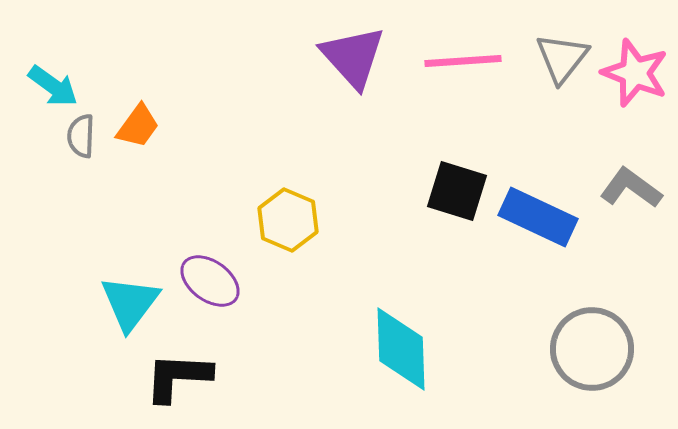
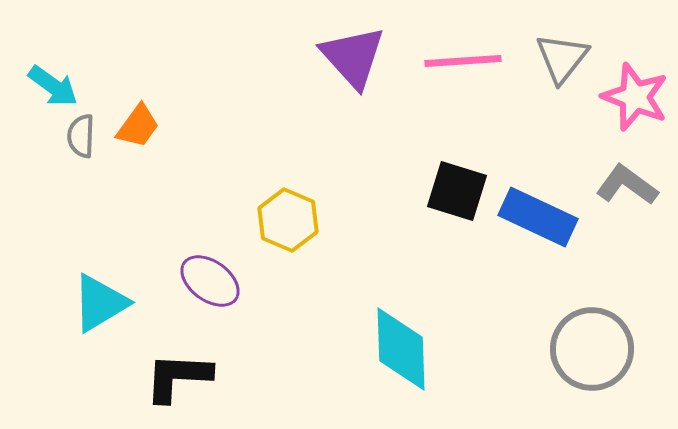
pink star: moved 24 px down
gray L-shape: moved 4 px left, 3 px up
cyan triangle: moved 30 px left; rotated 22 degrees clockwise
